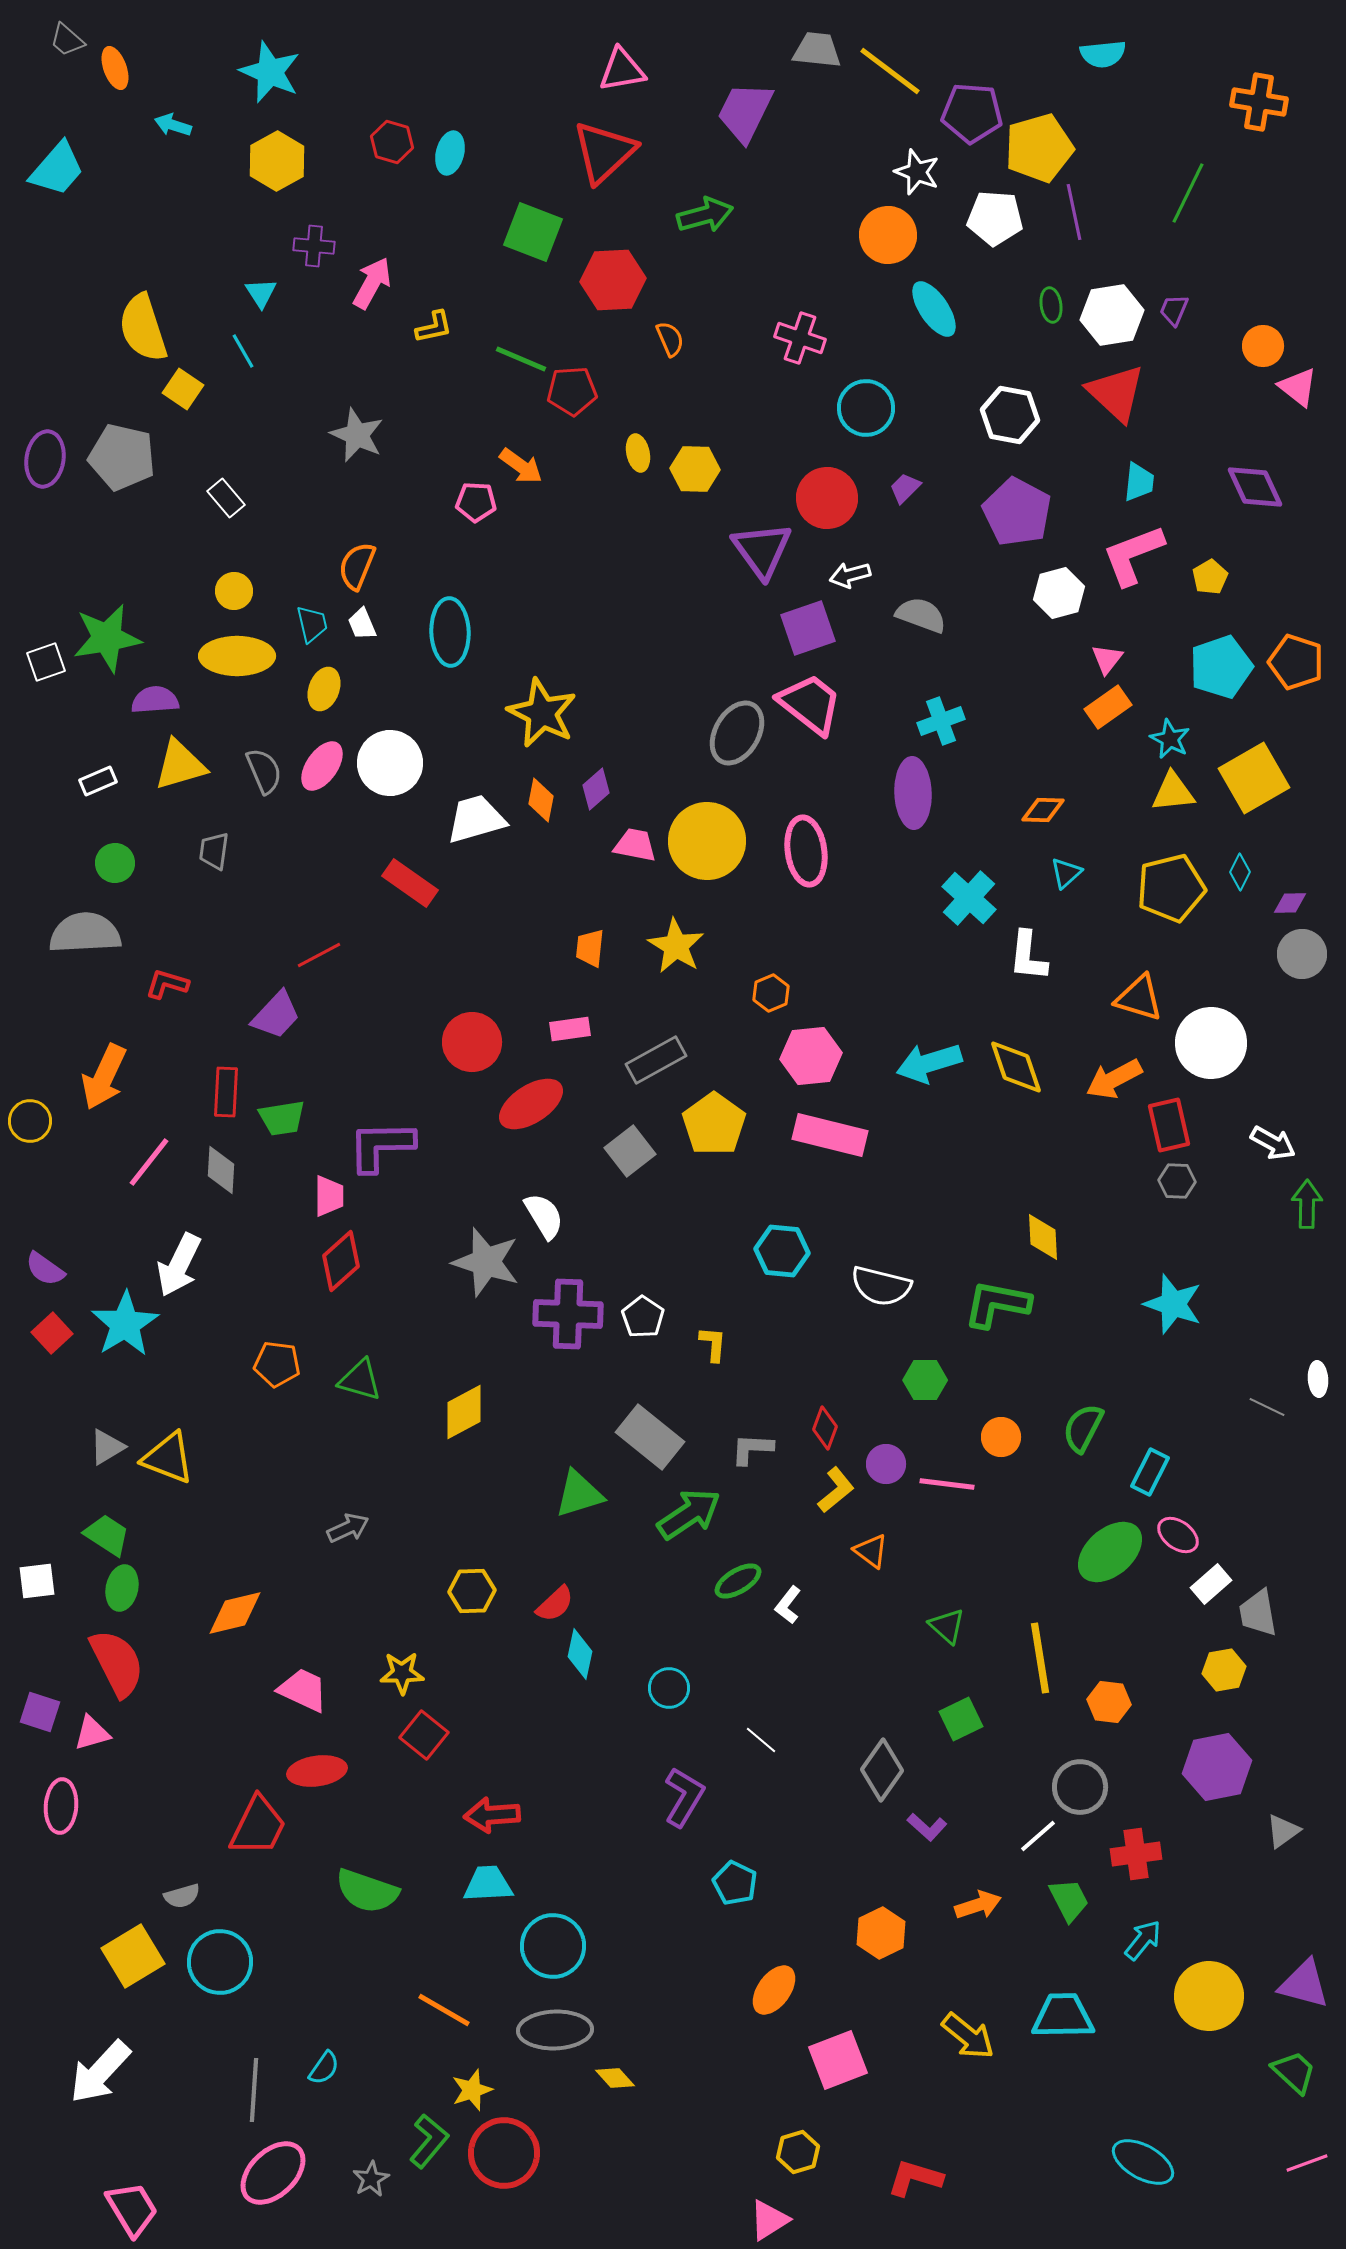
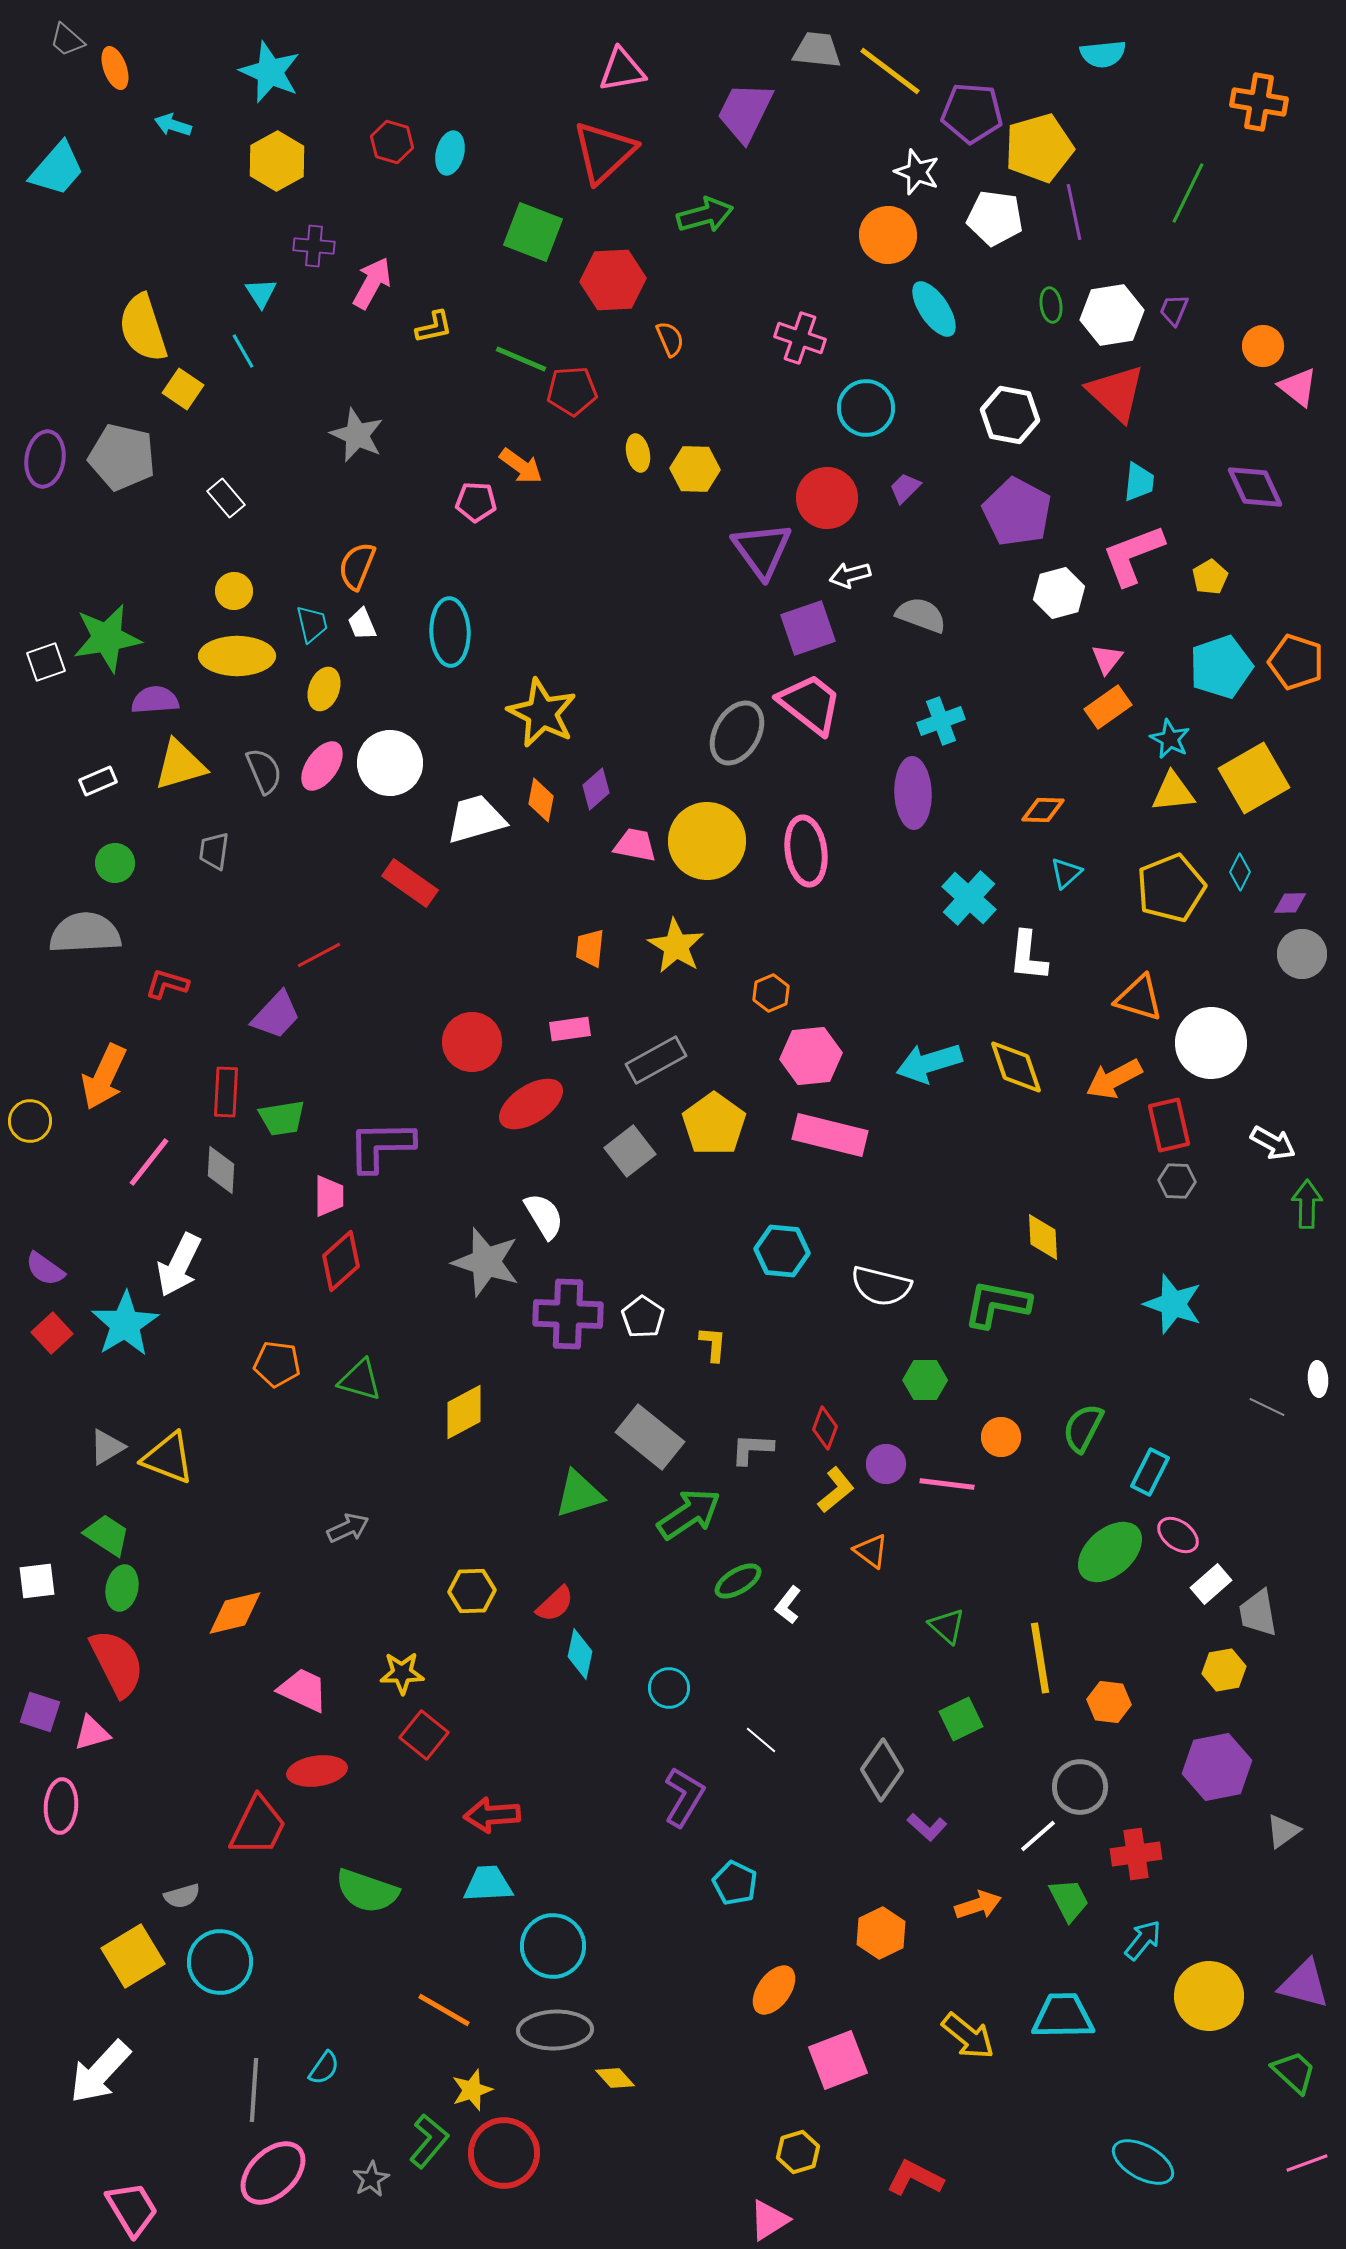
white pentagon at (995, 218): rotated 4 degrees clockwise
yellow pentagon at (1171, 888): rotated 8 degrees counterclockwise
red L-shape at (915, 2178): rotated 10 degrees clockwise
